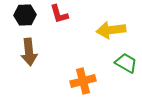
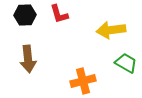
brown arrow: moved 1 px left, 7 px down
